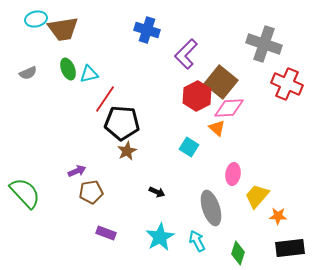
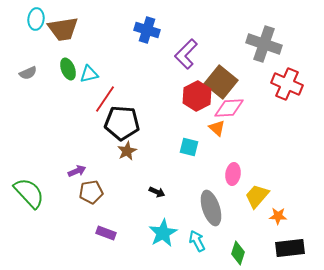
cyan ellipse: rotated 70 degrees counterclockwise
cyan square: rotated 18 degrees counterclockwise
green semicircle: moved 4 px right
cyan star: moved 3 px right, 4 px up
